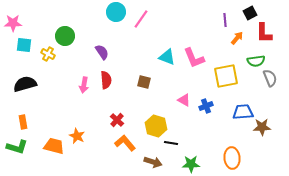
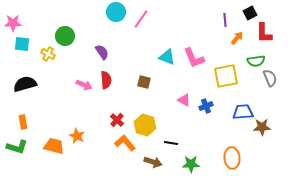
cyan square: moved 2 px left, 1 px up
pink arrow: rotated 77 degrees counterclockwise
yellow hexagon: moved 11 px left, 1 px up
